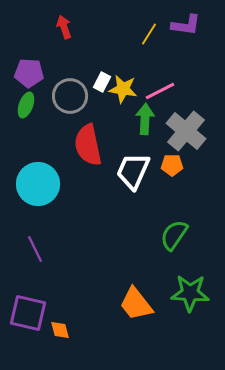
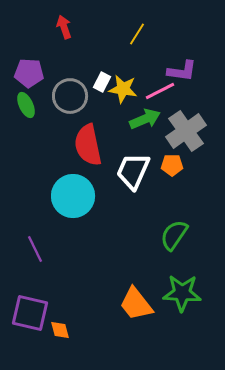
purple L-shape: moved 4 px left, 46 px down
yellow line: moved 12 px left
green ellipse: rotated 45 degrees counterclockwise
green arrow: rotated 64 degrees clockwise
gray cross: rotated 15 degrees clockwise
cyan circle: moved 35 px right, 12 px down
green star: moved 8 px left
purple square: moved 2 px right
